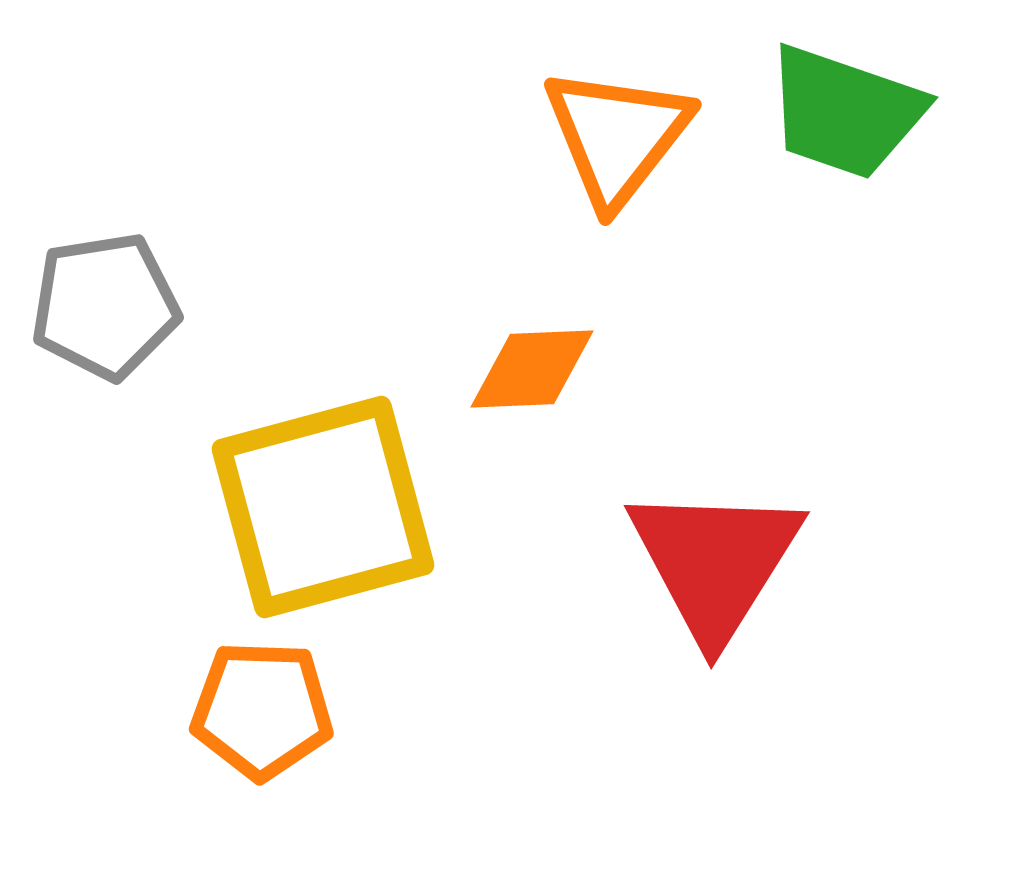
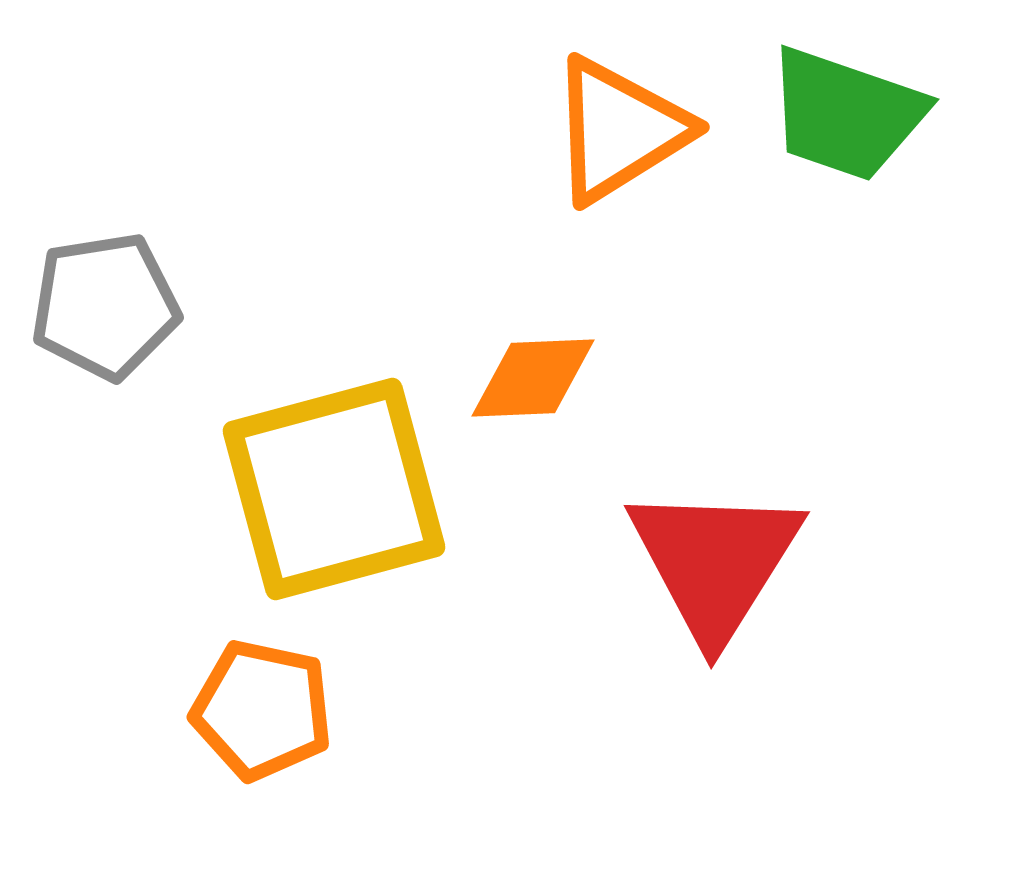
green trapezoid: moved 1 px right, 2 px down
orange triangle: moved 2 px right, 6 px up; rotated 20 degrees clockwise
orange diamond: moved 1 px right, 9 px down
yellow square: moved 11 px right, 18 px up
orange pentagon: rotated 10 degrees clockwise
